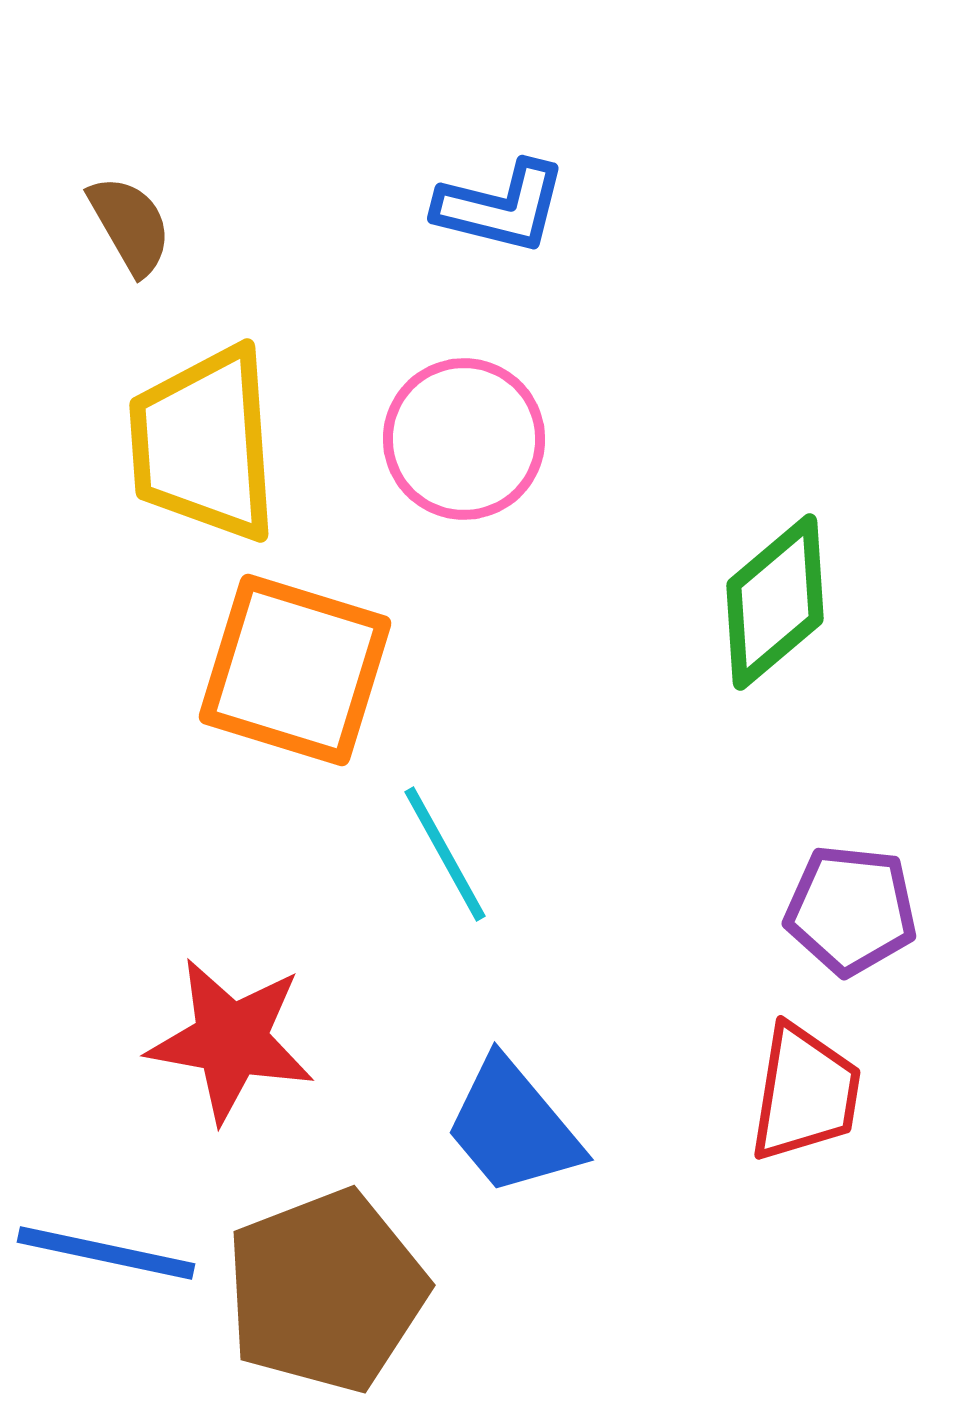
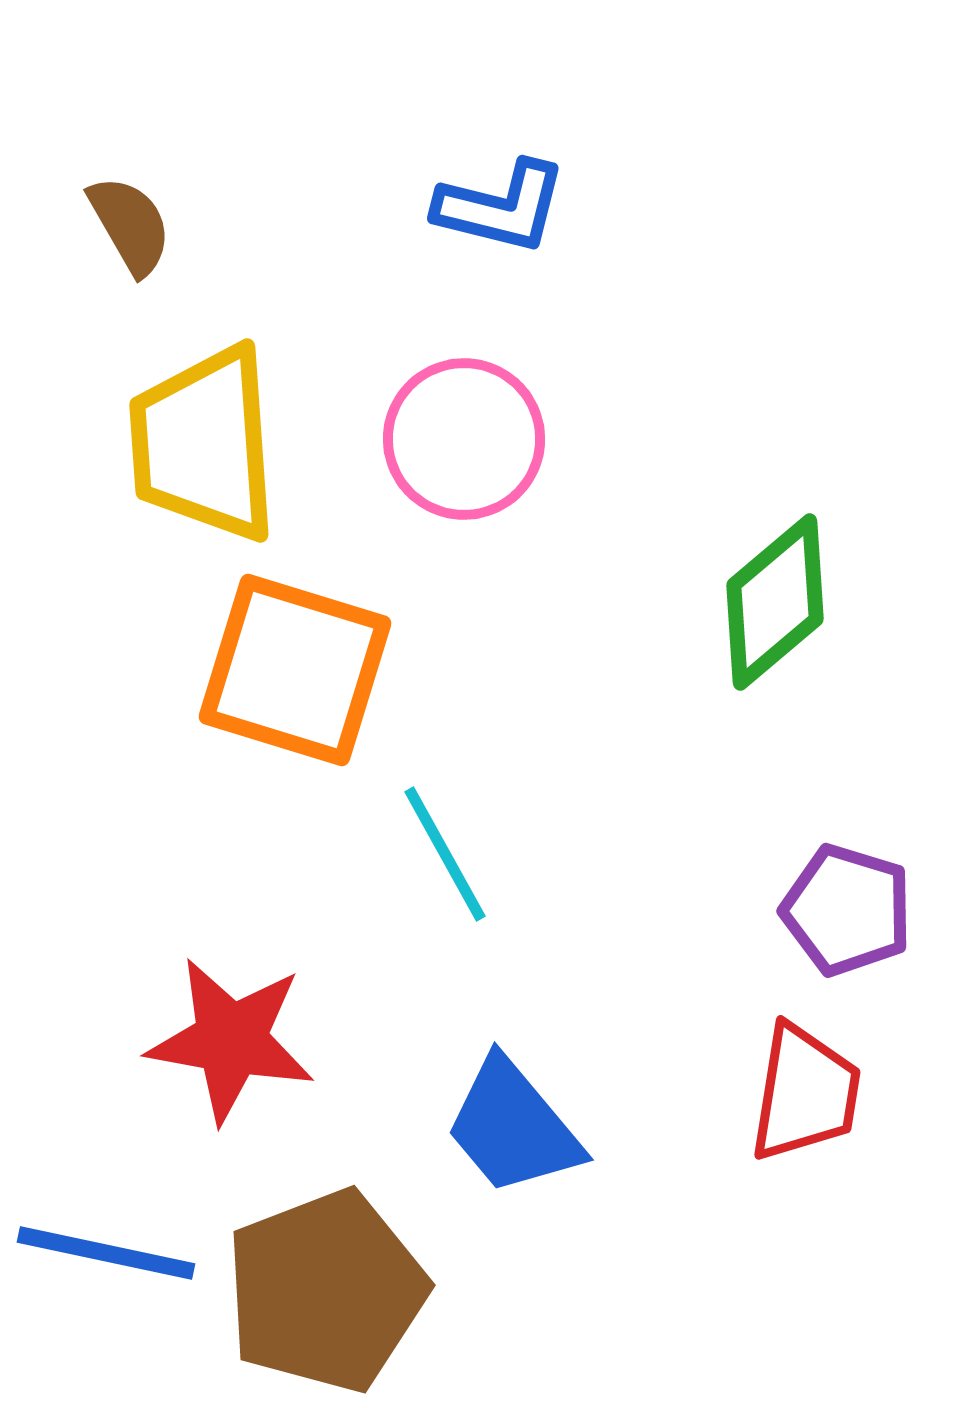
purple pentagon: moved 4 px left; rotated 11 degrees clockwise
